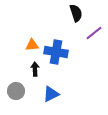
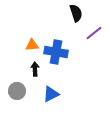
gray circle: moved 1 px right
